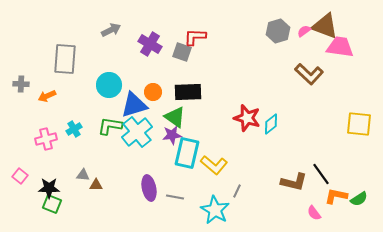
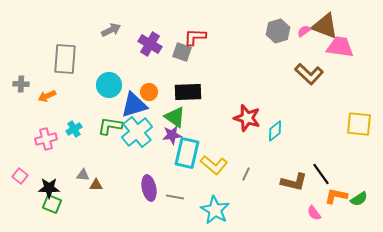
orange circle at (153, 92): moved 4 px left
cyan diamond at (271, 124): moved 4 px right, 7 px down
gray line at (237, 191): moved 9 px right, 17 px up
